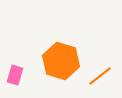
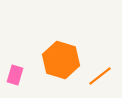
orange hexagon: moved 1 px up
